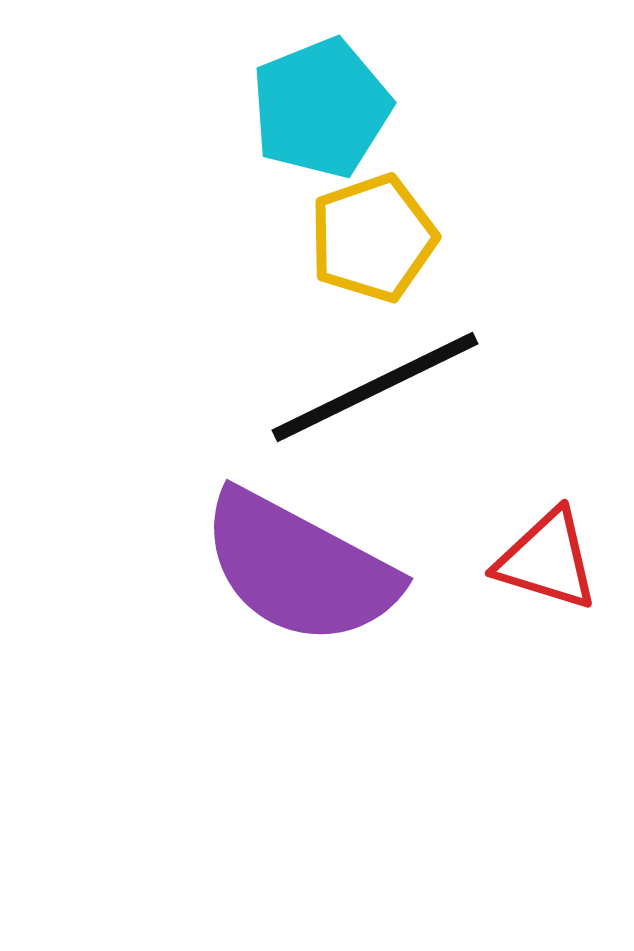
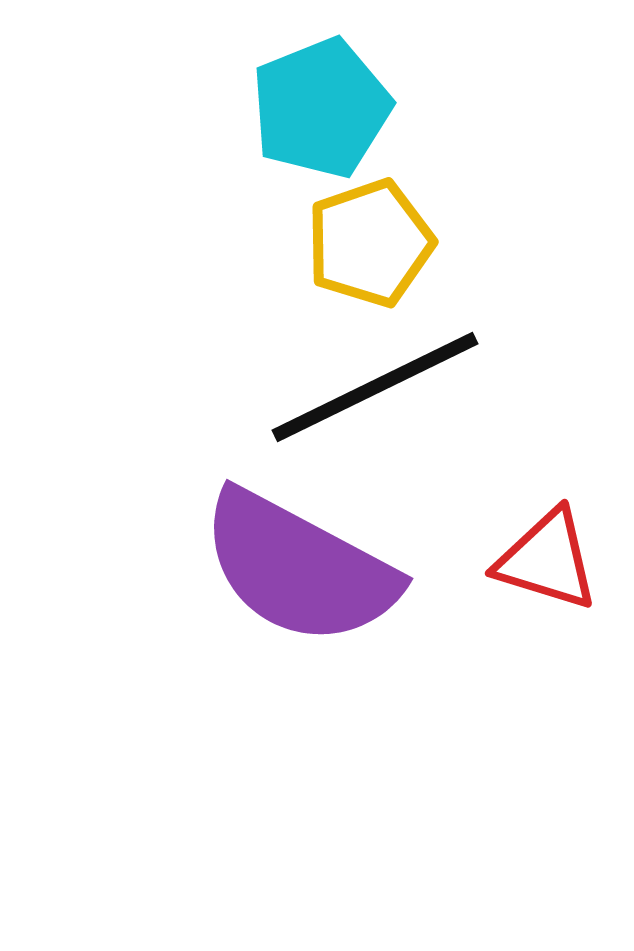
yellow pentagon: moved 3 px left, 5 px down
